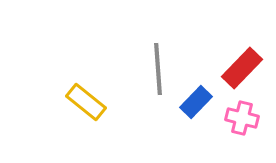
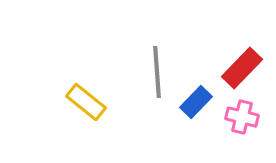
gray line: moved 1 px left, 3 px down
pink cross: moved 1 px up
